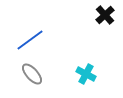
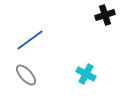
black cross: rotated 24 degrees clockwise
gray ellipse: moved 6 px left, 1 px down
